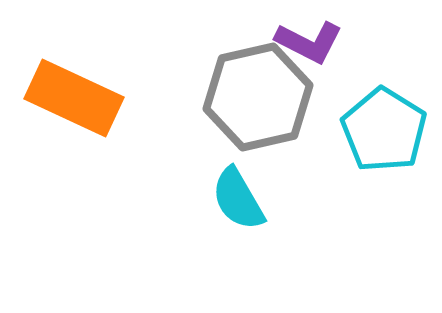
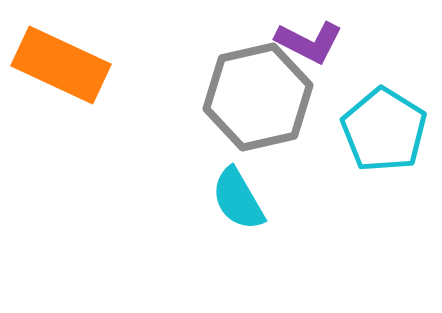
orange rectangle: moved 13 px left, 33 px up
